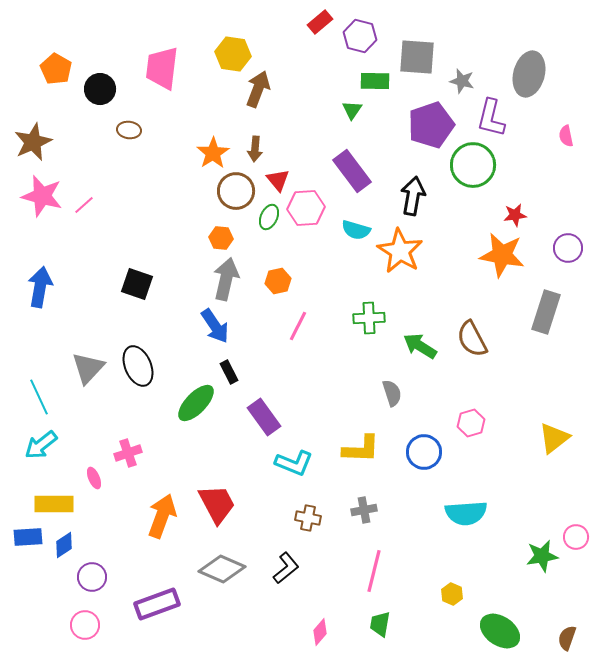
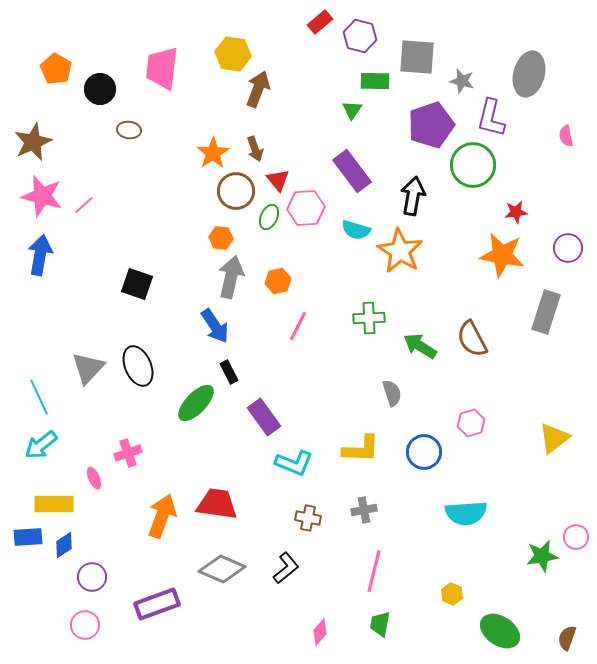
brown arrow at (255, 149): rotated 25 degrees counterclockwise
red star at (515, 215): moved 1 px right, 3 px up
gray arrow at (226, 279): moved 5 px right, 2 px up
blue arrow at (40, 287): moved 32 px up
red trapezoid at (217, 504): rotated 54 degrees counterclockwise
